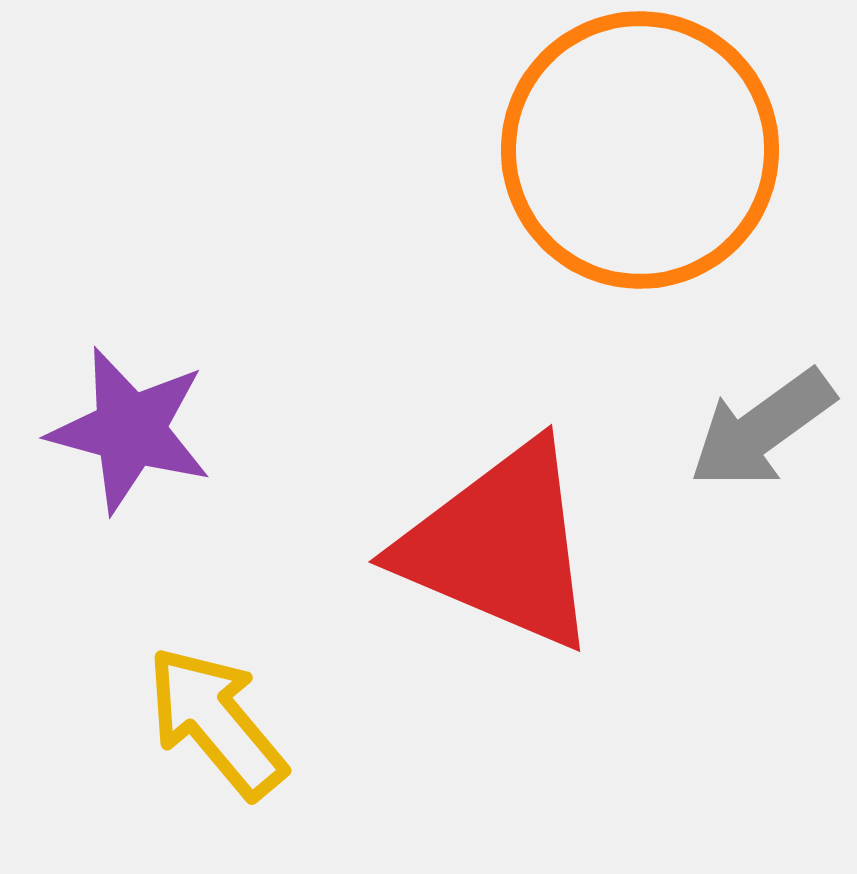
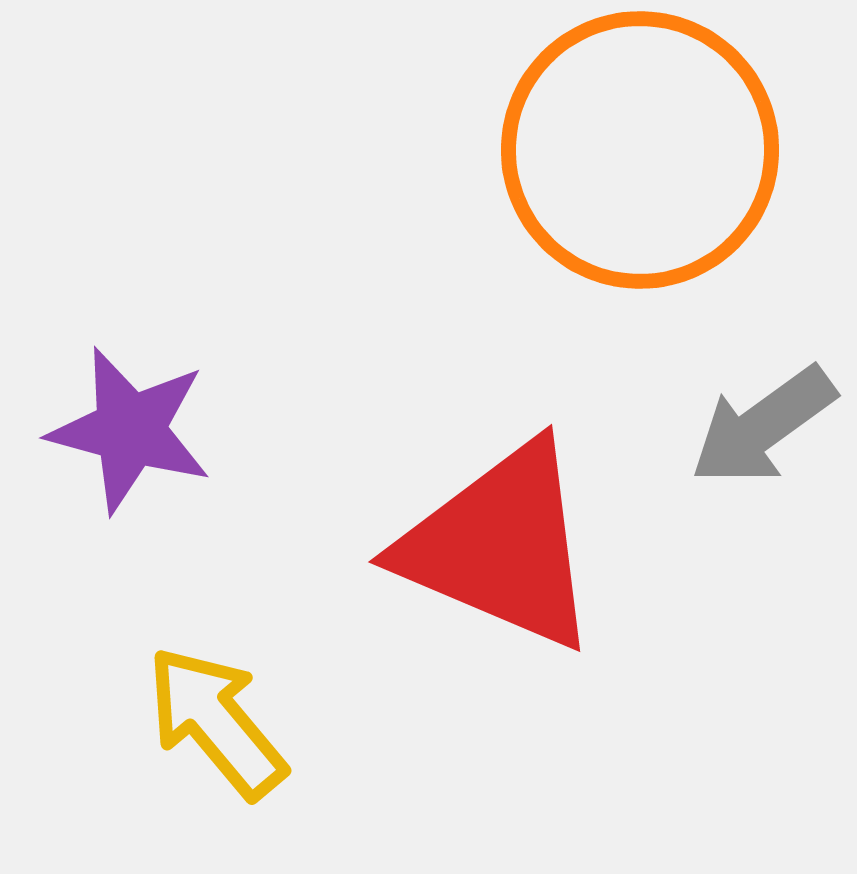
gray arrow: moved 1 px right, 3 px up
